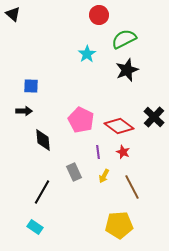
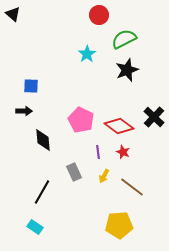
brown line: rotated 25 degrees counterclockwise
